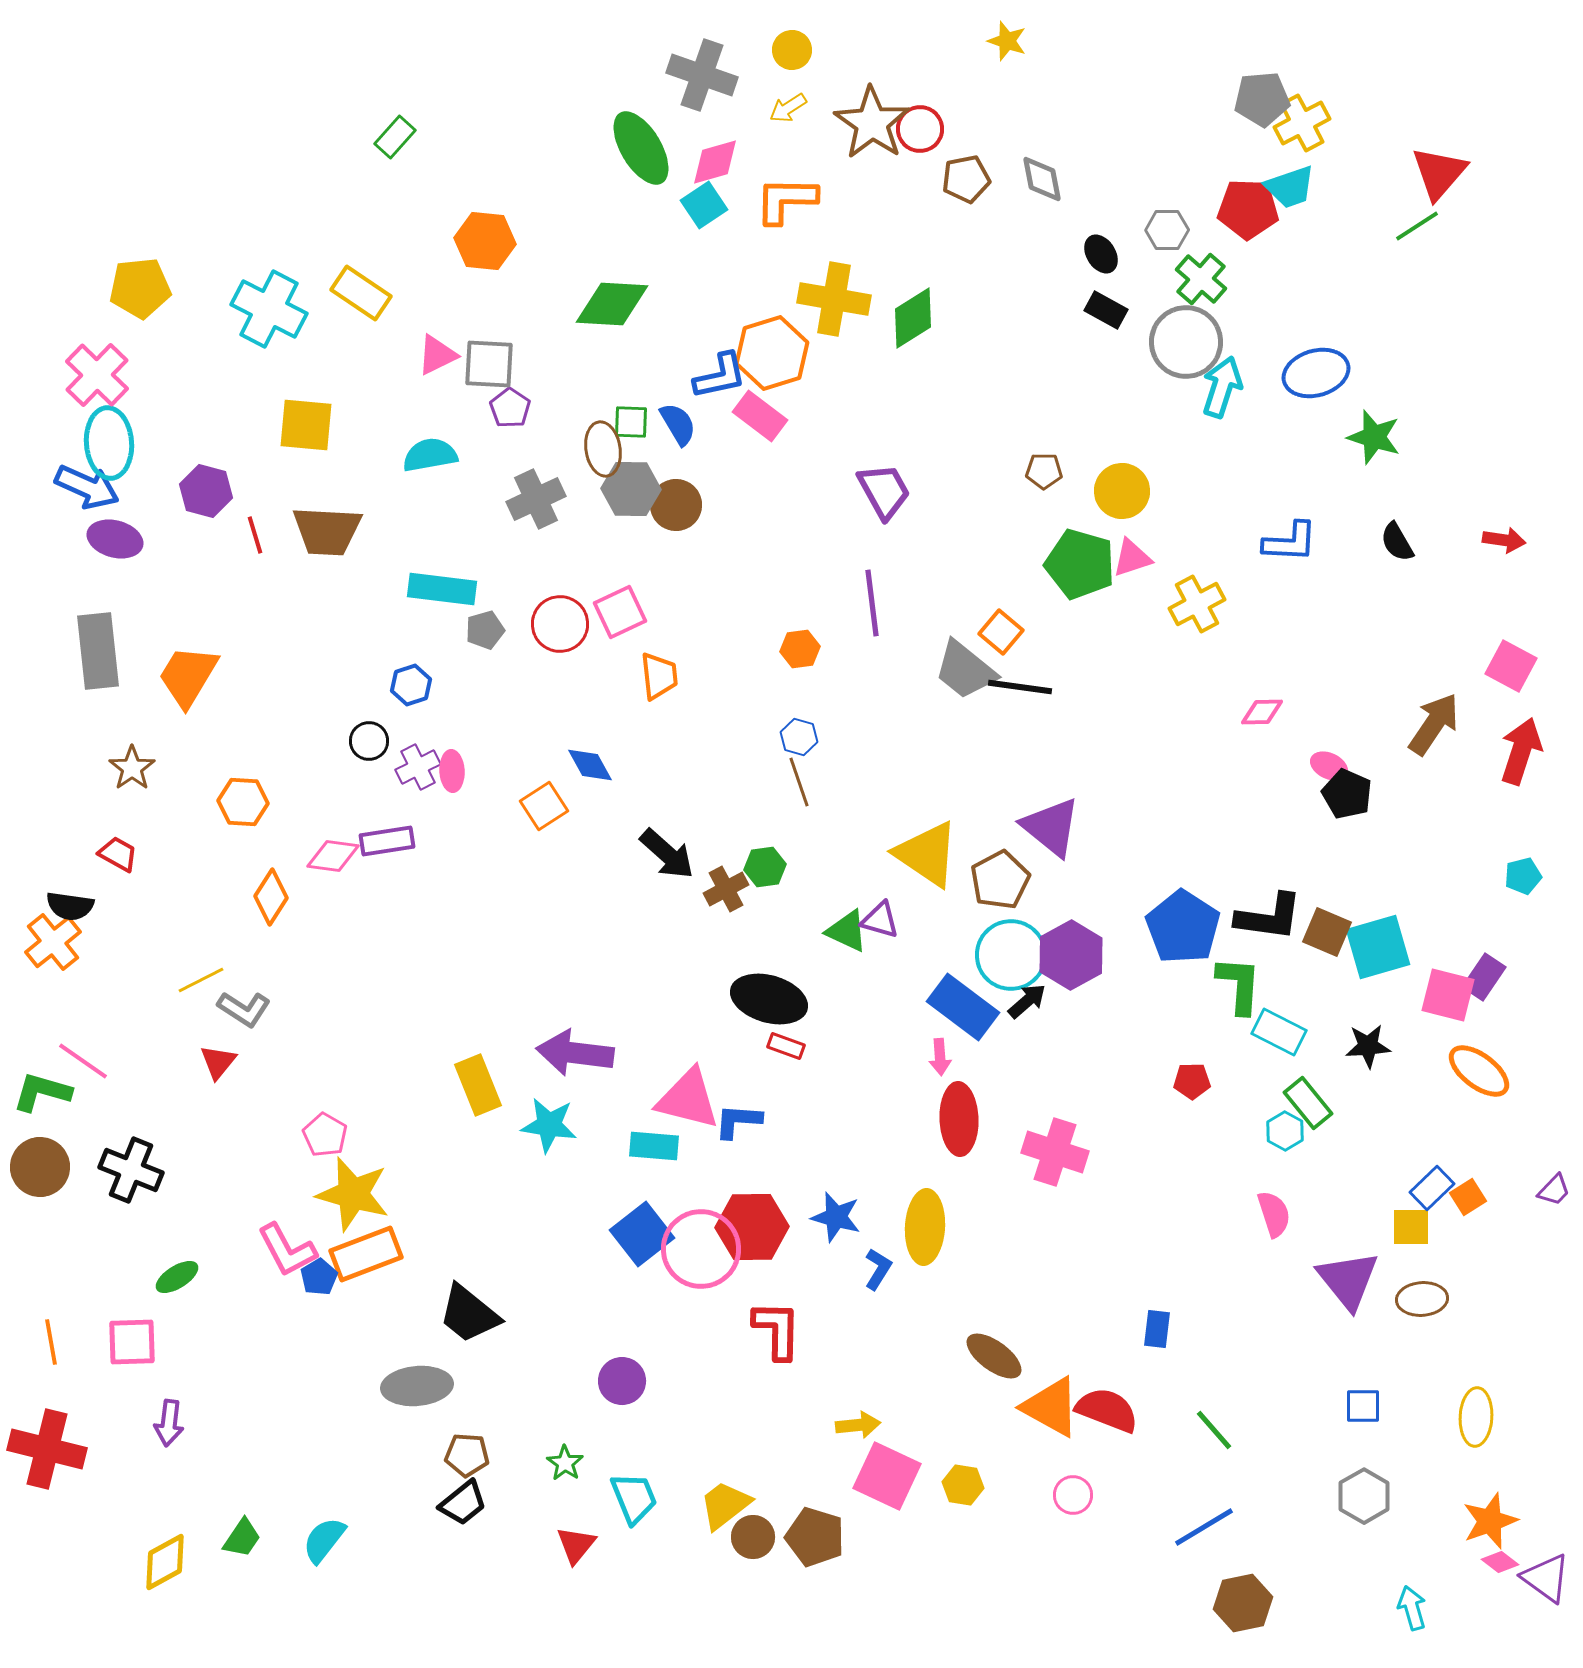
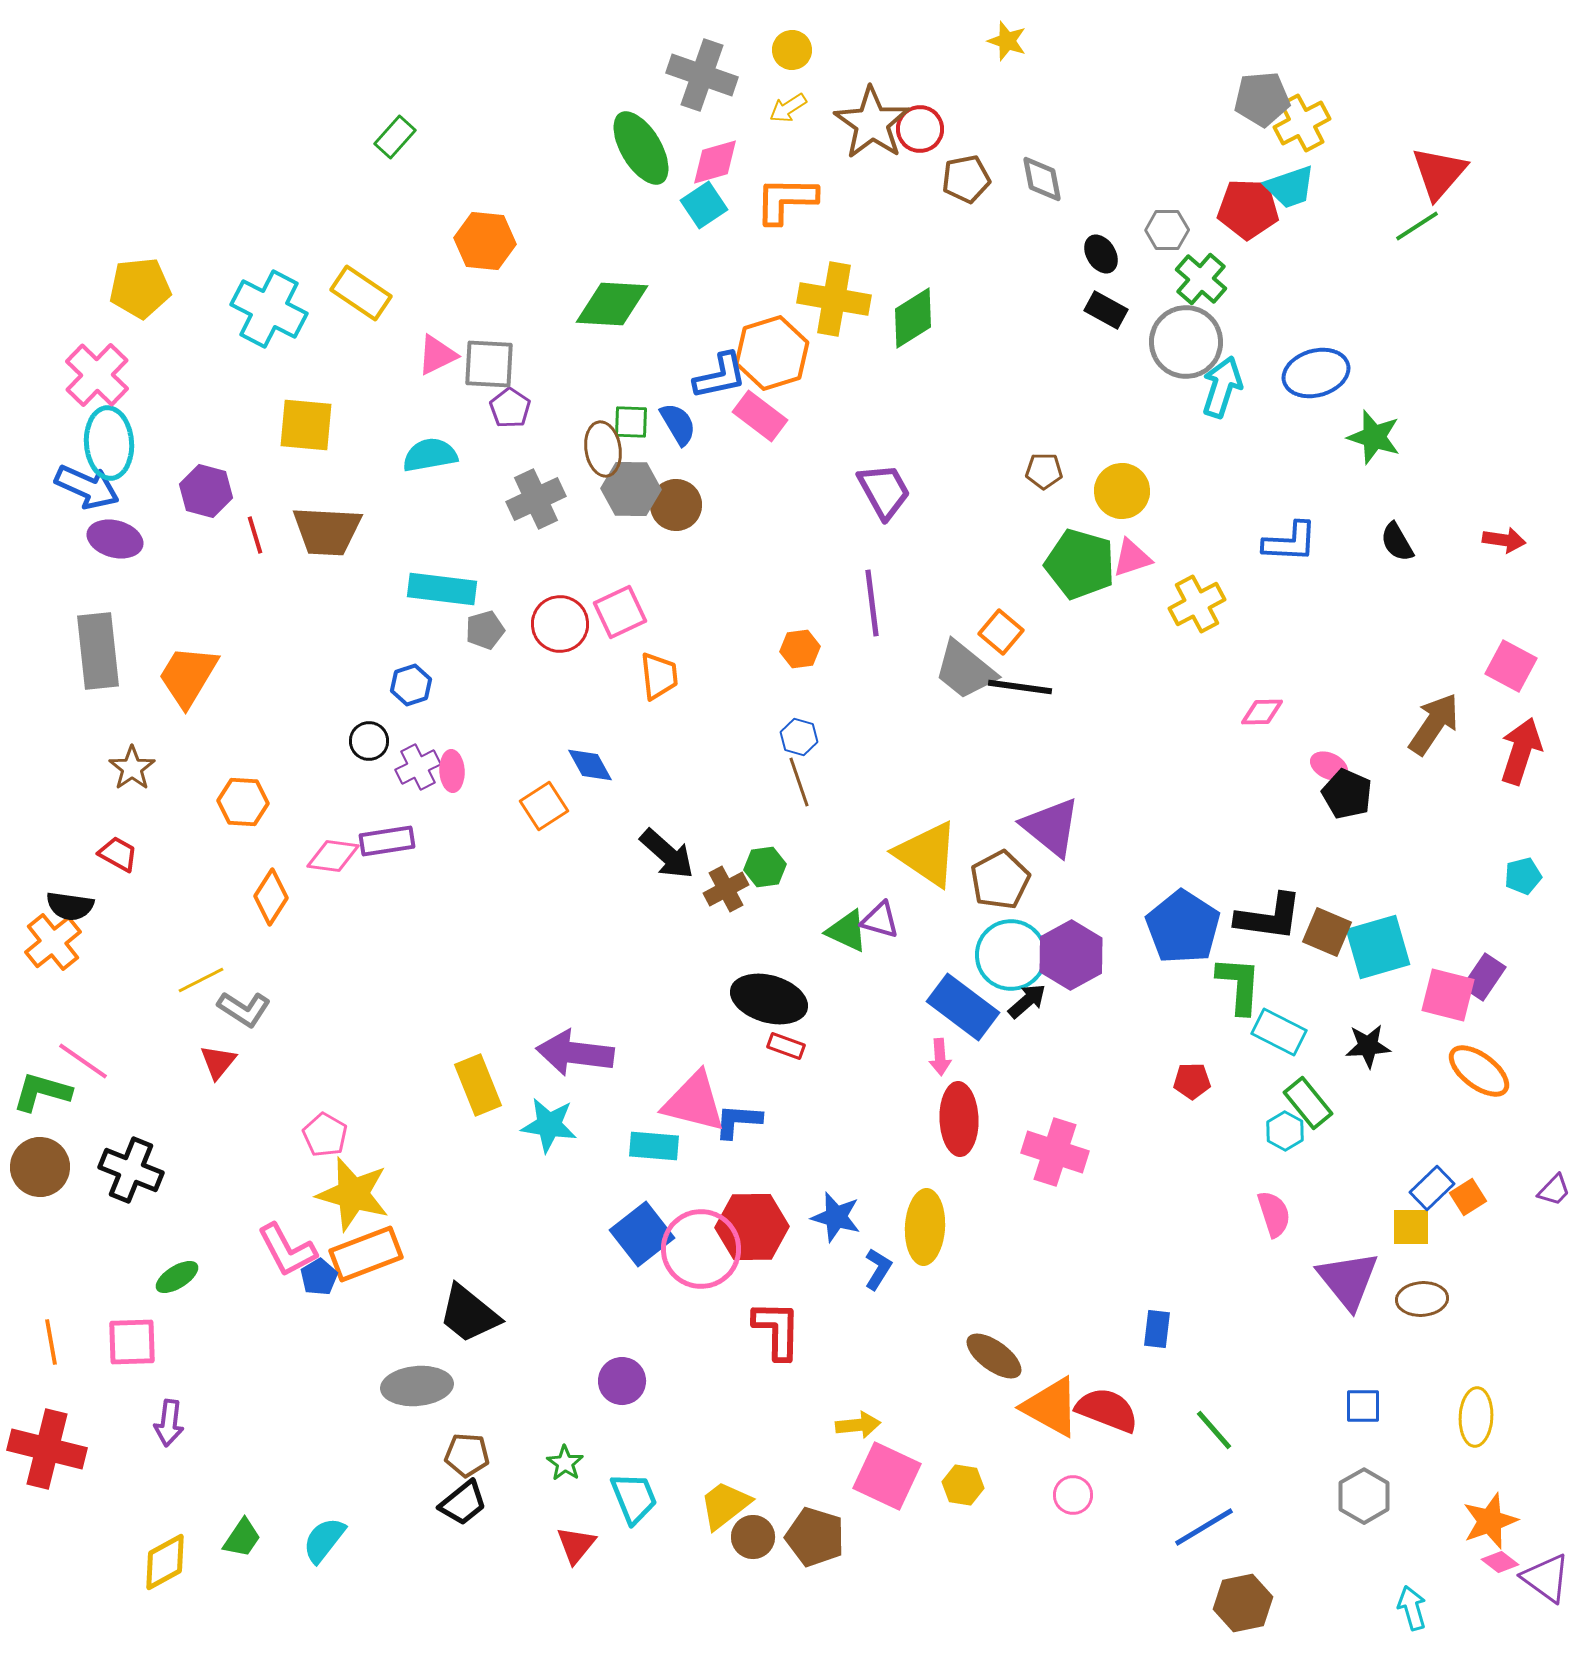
pink triangle at (688, 1099): moved 6 px right, 3 px down
